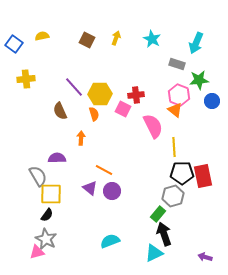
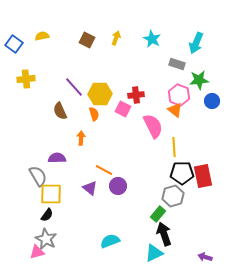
purple circle: moved 6 px right, 5 px up
